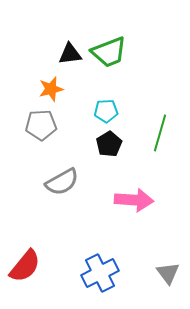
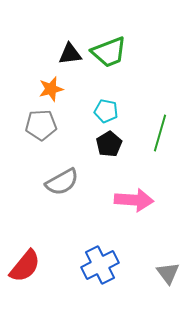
cyan pentagon: rotated 15 degrees clockwise
blue cross: moved 8 px up
